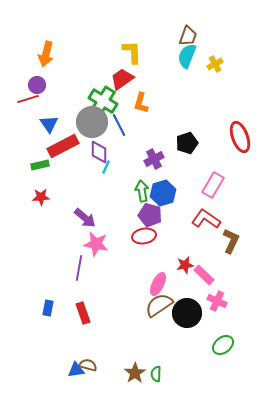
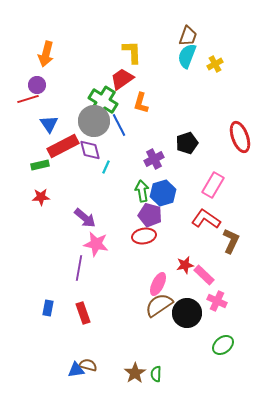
gray circle at (92, 122): moved 2 px right, 1 px up
purple diamond at (99, 152): moved 9 px left, 2 px up; rotated 15 degrees counterclockwise
